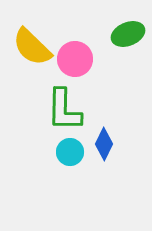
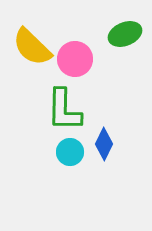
green ellipse: moved 3 px left
